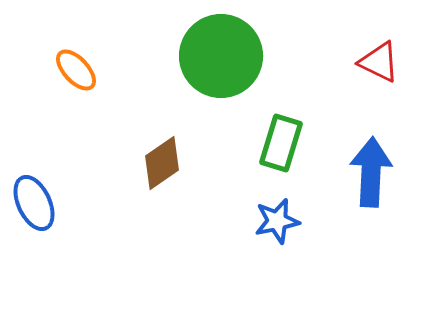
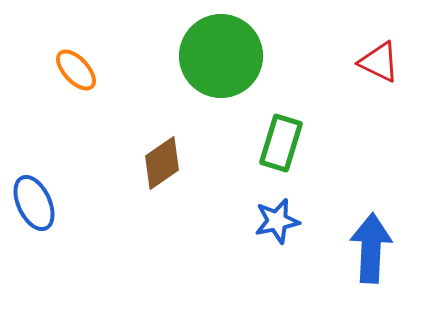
blue arrow: moved 76 px down
